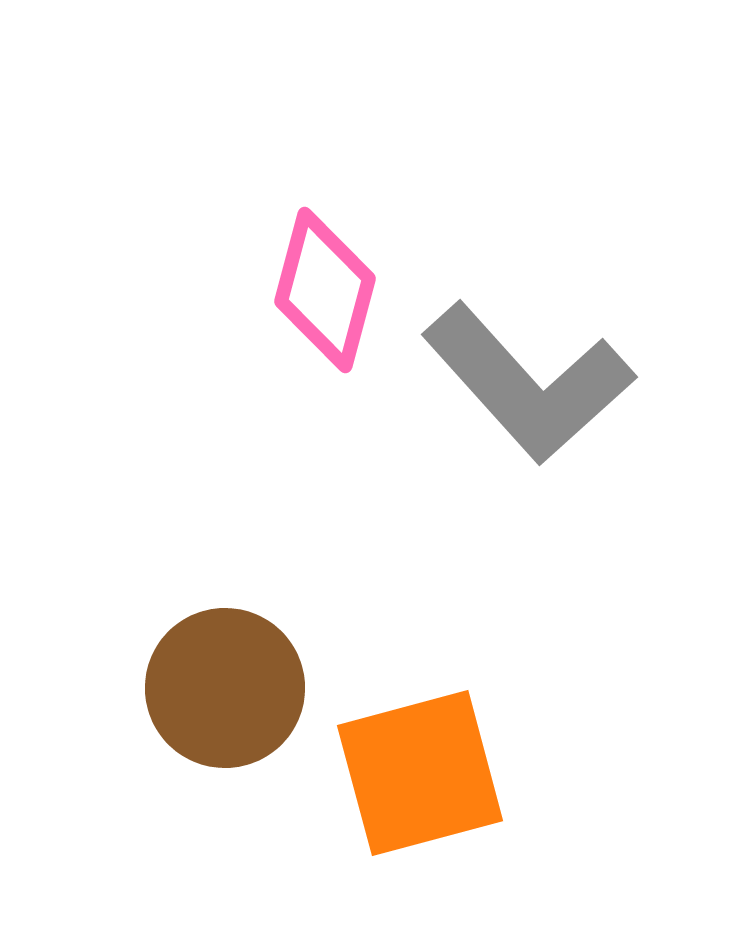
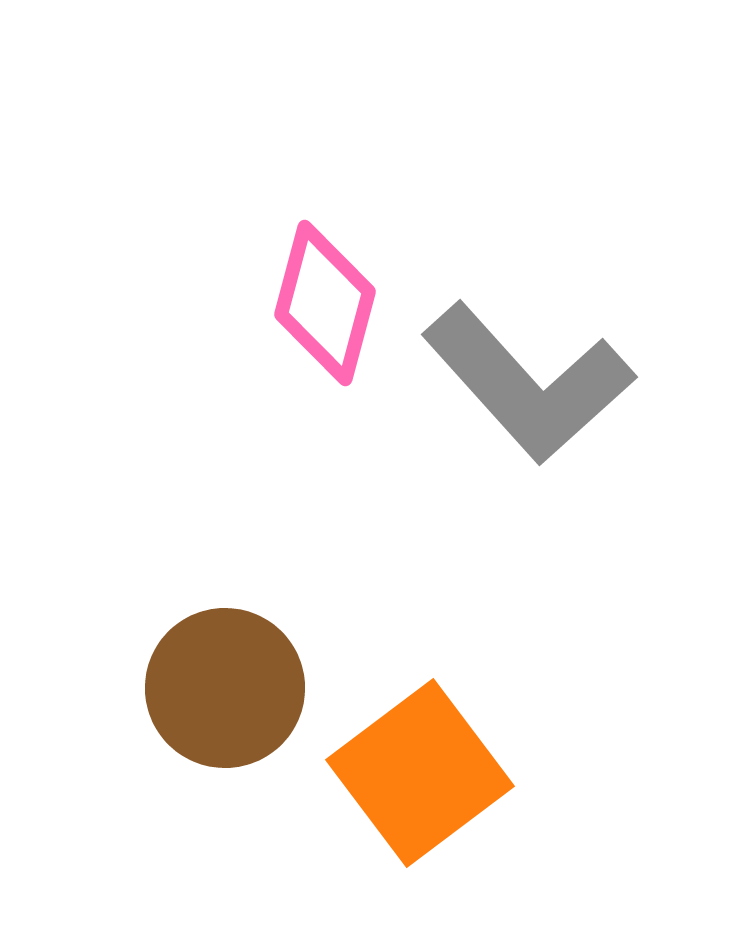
pink diamond: moved 13 px down
orange square: rotated 22 degrees counterclockwise
